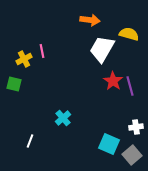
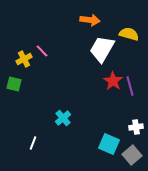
pink line: rotated 32 degrees counterclockwise
white line: moved 3 px right, 2 px down
